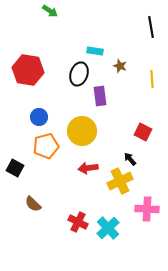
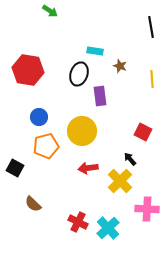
yellow cross: rotated 20 degrees counterclockwise
